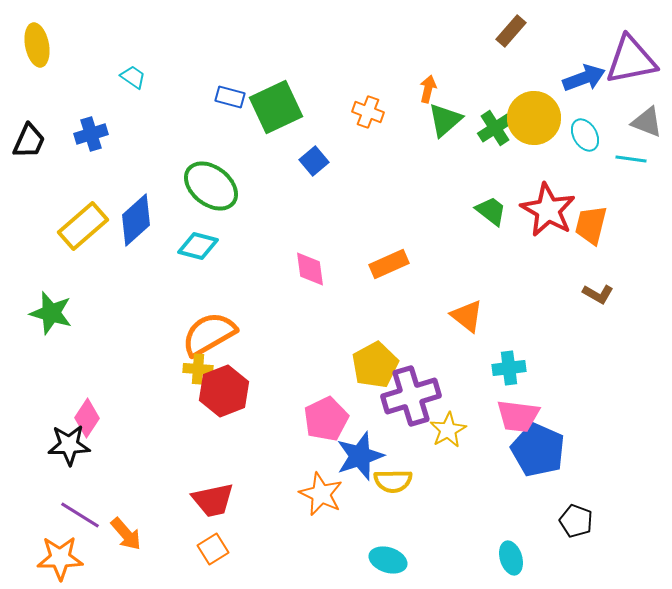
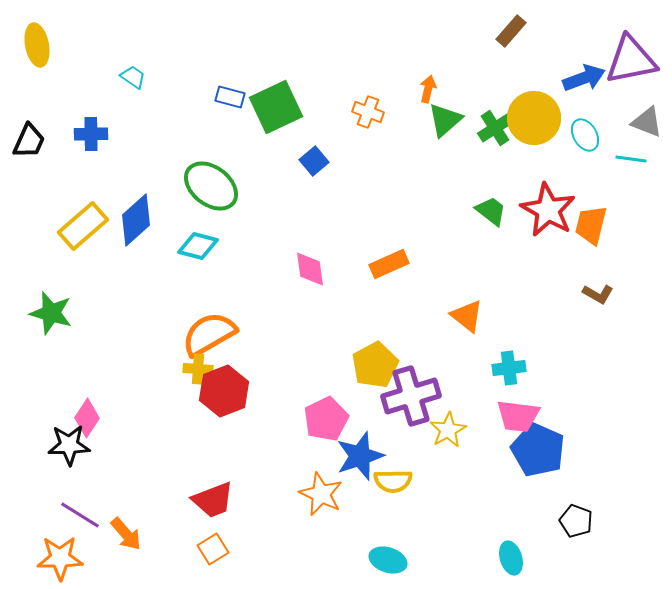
blue cross at (91, 134): rotated 16 degrees clockwise
red trapezoid at (213, 500): rotated 9 degrees counterclockwise
